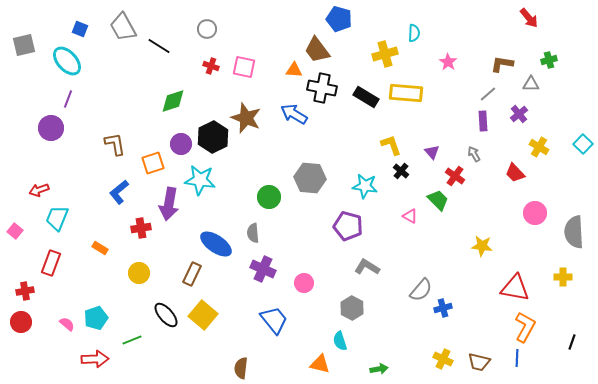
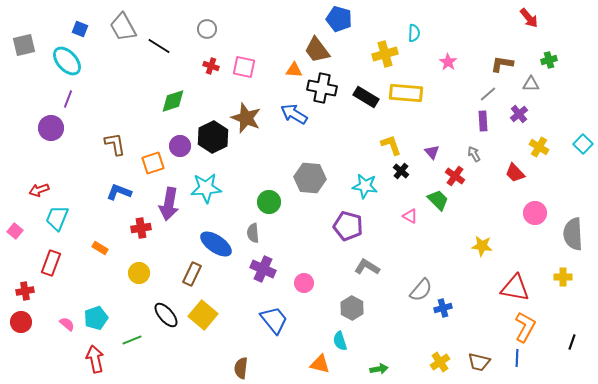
purple circle at (181, 144): moved 1 px left, 2 px down
cyan star at (200, 180): moved 6 px right, 8 px down; rotated 12 degrees counterclockwise
blue L-shape at (119, 192): rotated 60 degrees clockwise
green circle at (269, 197): moved 5 px down
gray semicircle at (574, 232): moved 1 px left, 2 px down
red arrow at (95, 359): rotated 100 degrees counterclockwise
yellow cross at (443, 359): moved 3 px left, 3 px down; rotated 30 degrees clockwise
